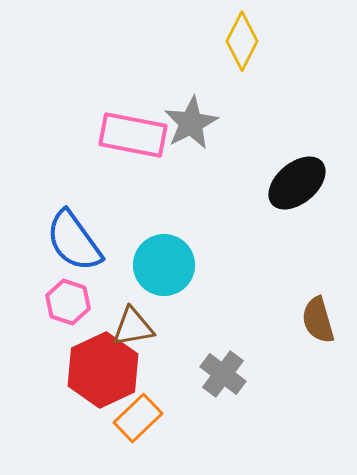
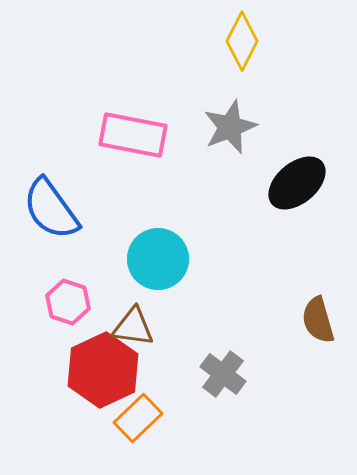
gray star: moved 39 px right, 4 px down; rotated 6 degrees clockwise
blue semicircle: moved 23 px left, 32 px up
cyan circle: moved 6 px left, 6 px up
brown triangle: rotated 18 degrees clockwise
